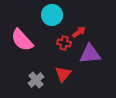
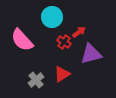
cyan circle: moved 2 px down
red cross: moved 1 px up; rotated 24 degrees clockwise
purple triangle: moved 1 px right; rotated 10 degrees counterclockwise
red triangle: moved 1 px left; rotated 18 degrees clockwise
